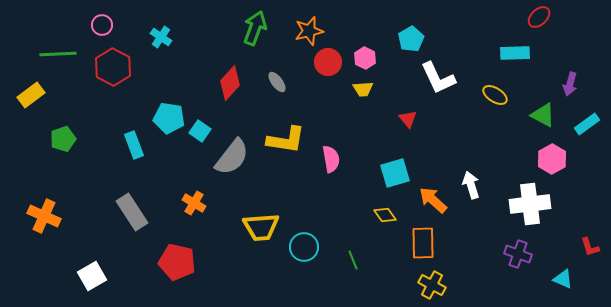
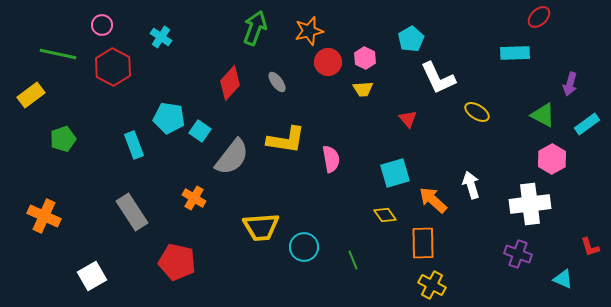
green line at (58, 54): rotated 15 degrees clockwise
yellow ellipse at (495, 95): moved 18 px left, 17 px down
orange cross at (194, 203): moved 5 px up
